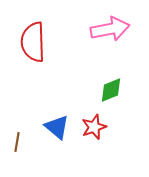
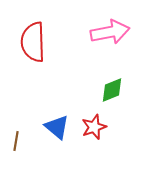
pink arrow: moved 3 px down
green diamond: moved 1 px right
brown line: moved 1 px left, 1 px up
